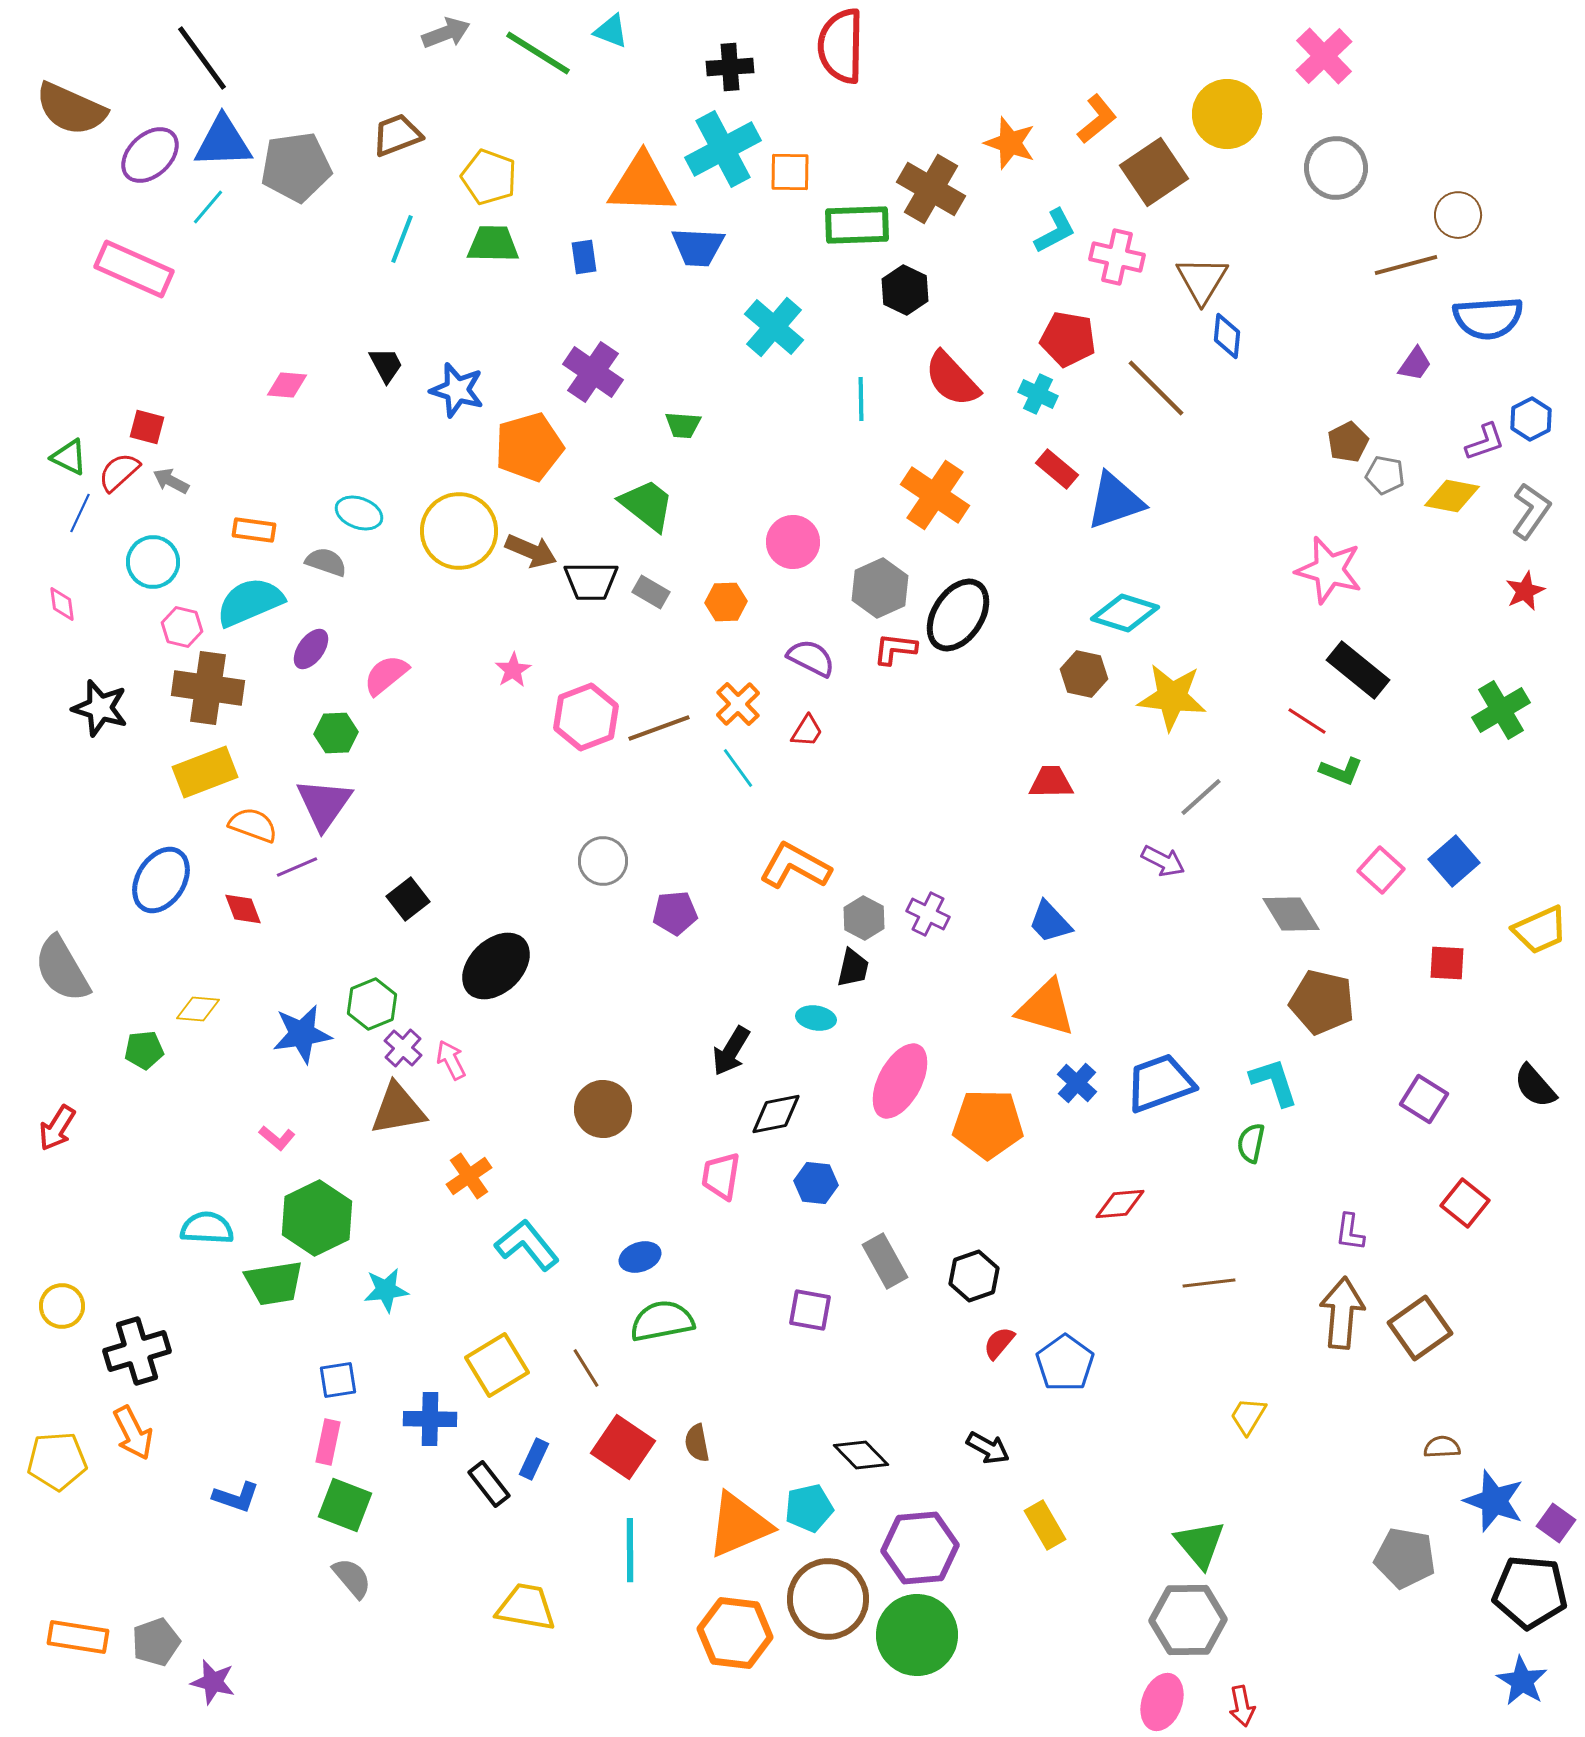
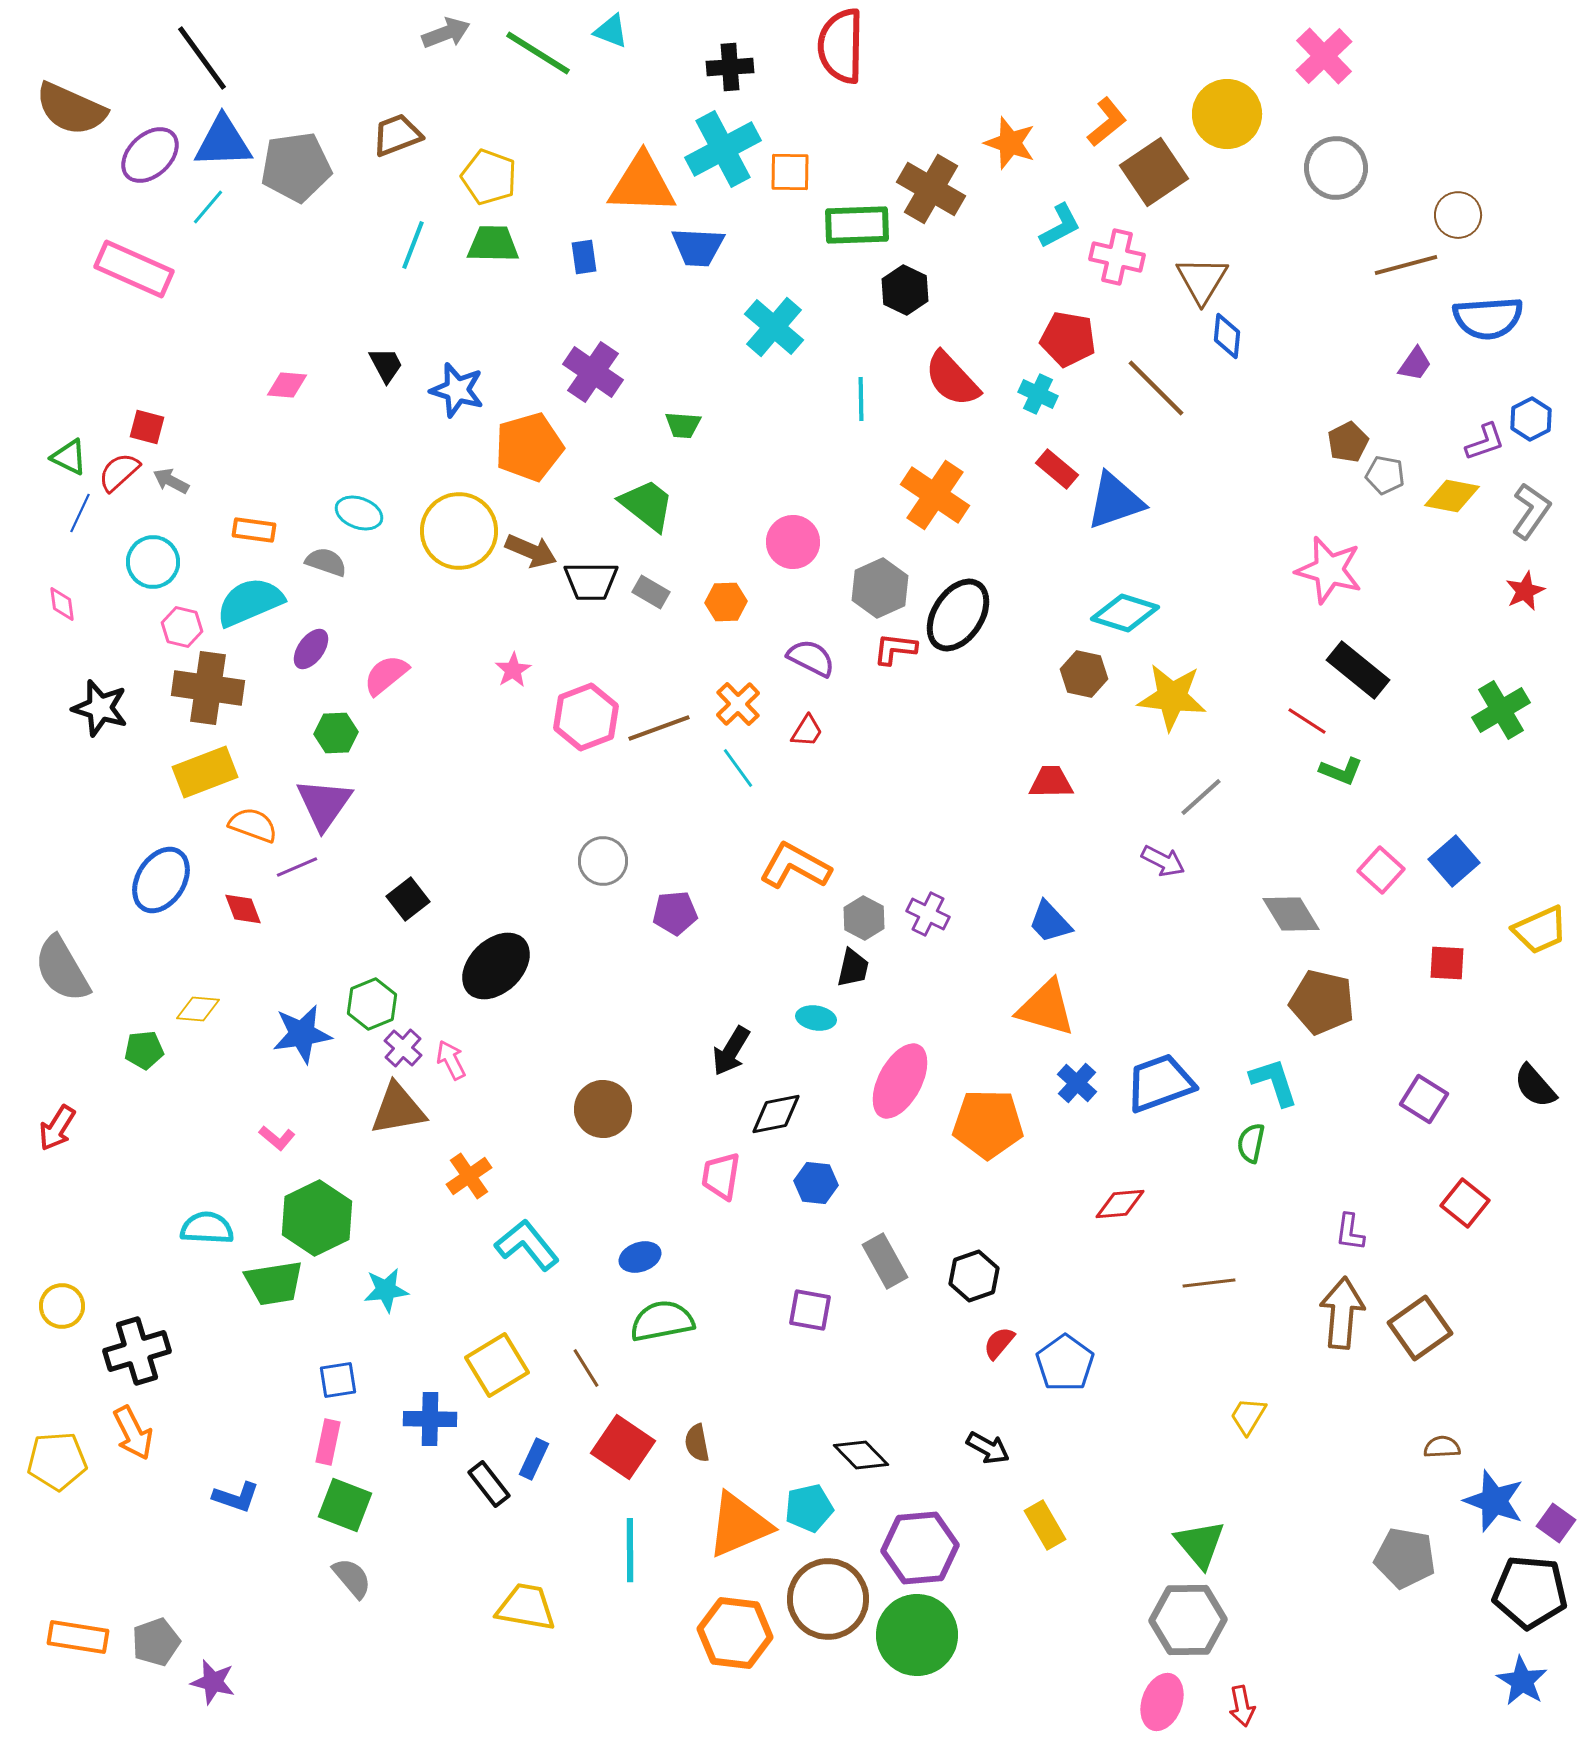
orange L-shape at (1097, 119): moved 10 px right, 3 px down
cyan L-shape at (1055, 231): moved 5 px right, 5 px up
cyan line at (402, 239): moved 11 px right, 6 px down
